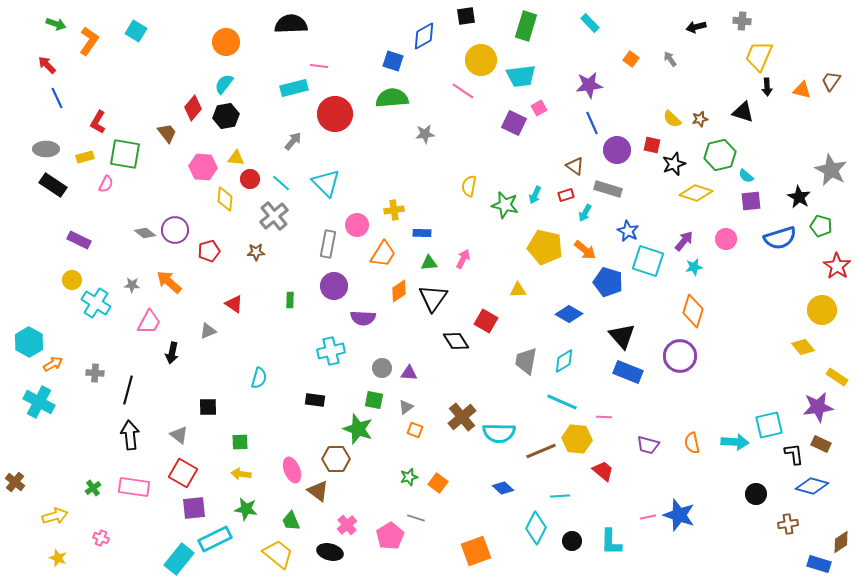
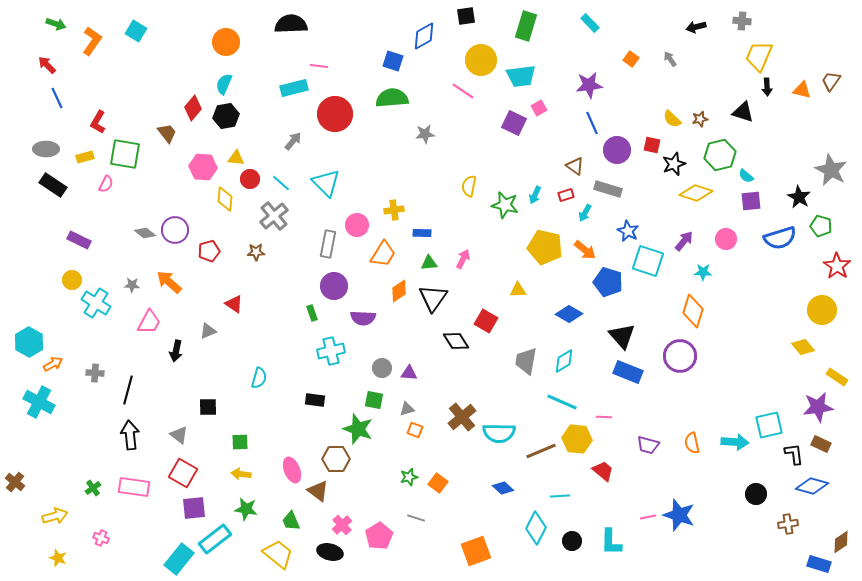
orange L-shape at (89, 41): moved 3 px right
cyan semicircle at (224, 84): rotated 15 degrees counterclockwise
cyan star at (694, 267): moved 9 px right, 5 px down; rotated 12 degrees clockwise
green rectangle at (290, 300): moved 22 px right, 13 px down; rotated 21 degrees counterclockwise
black arrow at (172, 353): moved 4 px right, 2 px up
gray triangle at (406, 407): moved 1 px right, 2 px down; rotated 21 degrees clockwise
pink cross at (347, 525): moved 5 px left
pink pentagon at (390, 536): moved 11 px left
cyan rectangle at (215, 539): rotated 12 degrees counterclockwise
